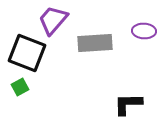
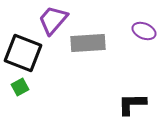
purple ellipse: rotated 20 degrees clockwise
gray rectangle: moved 7 px left
black square: moved 4 px left
black L-shape: moved 4 px right
